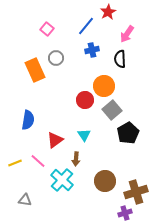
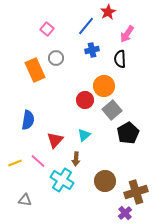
cyan triangle: rotated 24 degrees clockwise
red triangle: rotated 12 degrees counterclockwise
cyan cross: rotated 10 degrees counterclockwise
purple cross: rotated 24 degrees counterclockwise
